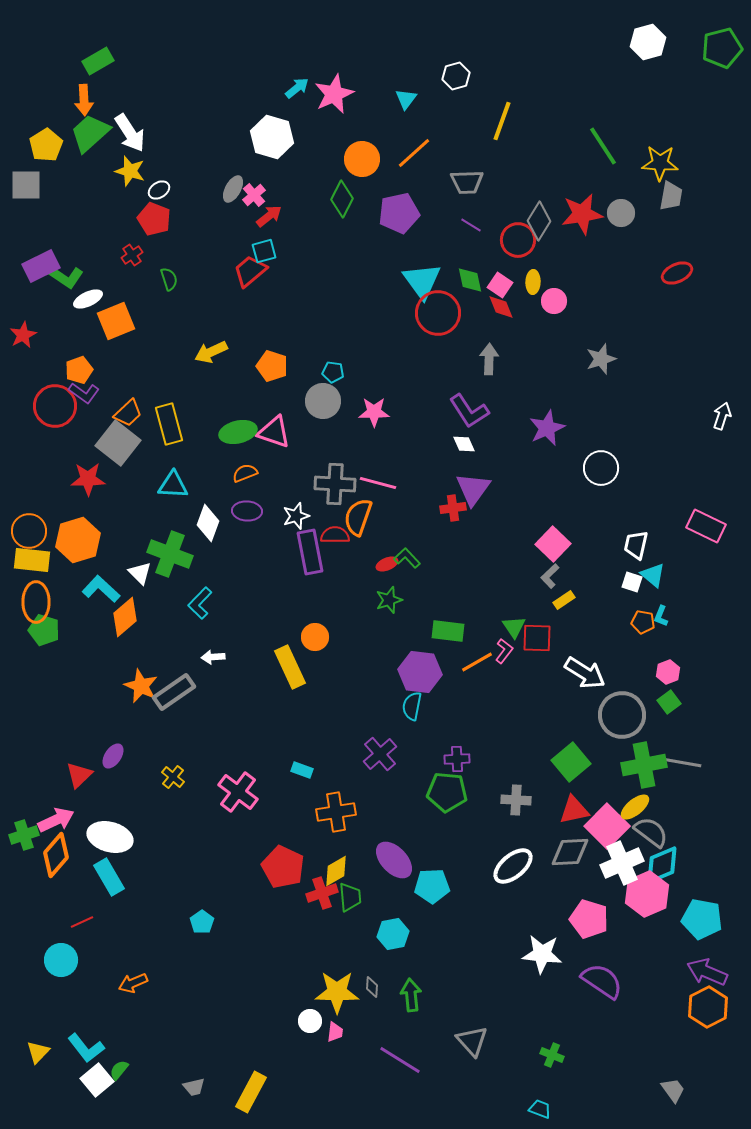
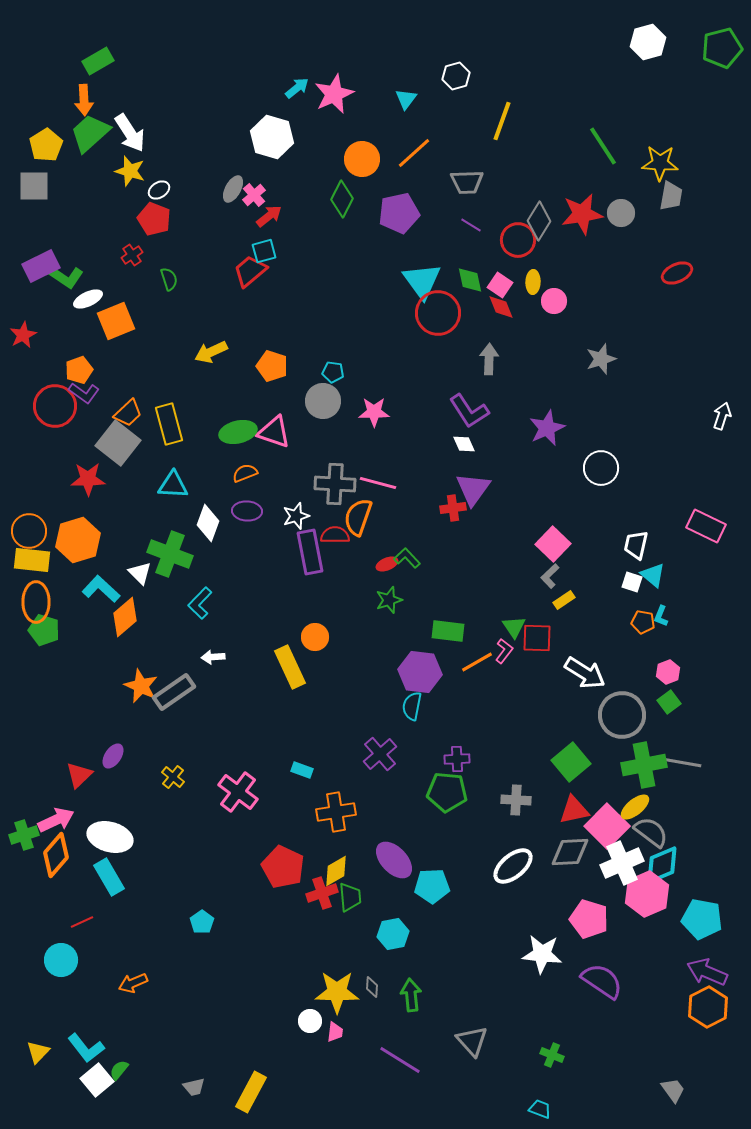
gray square at (26, 185): moved 8 px right, 1 px down
